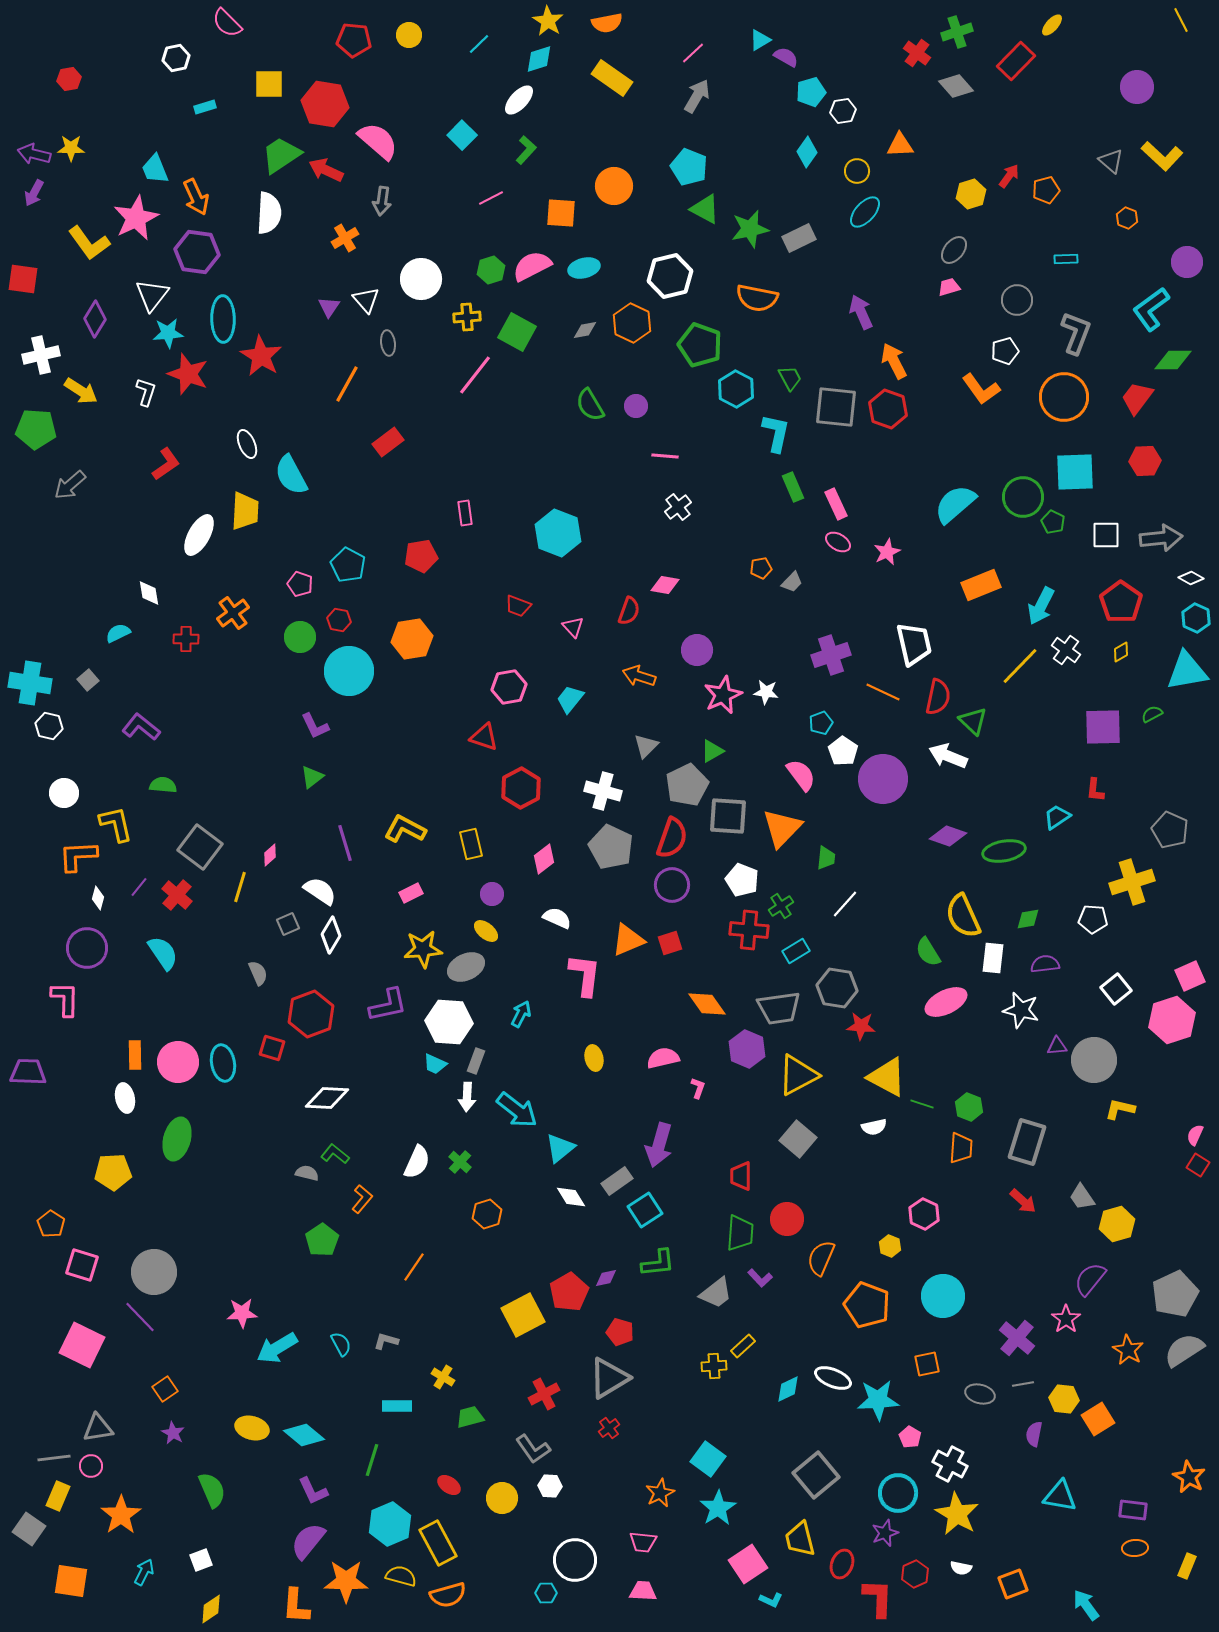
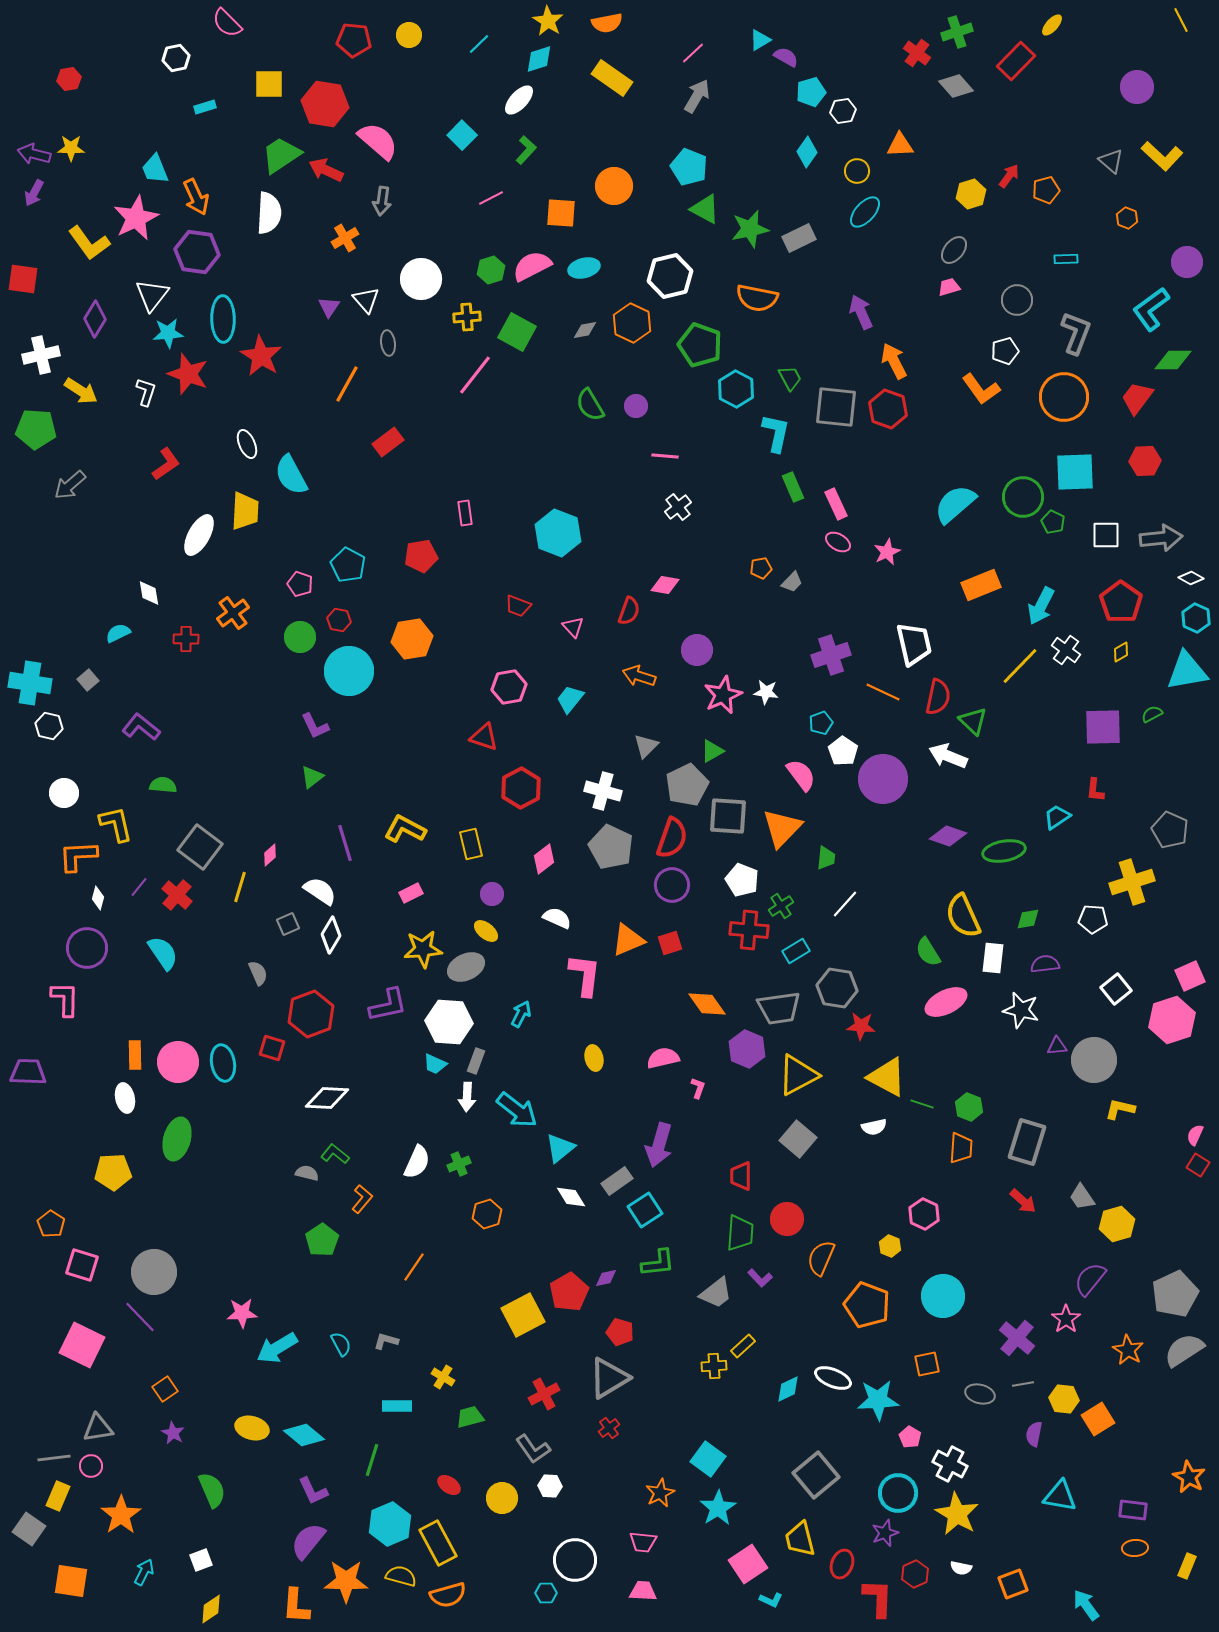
green cross at (460, 1162): moved 1 px left, 2 px down; rotated 25 degrees clockwise
